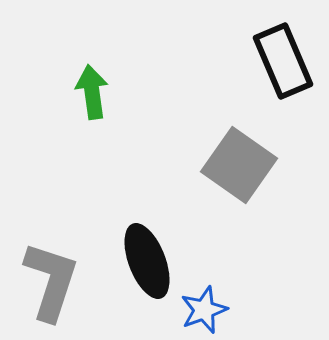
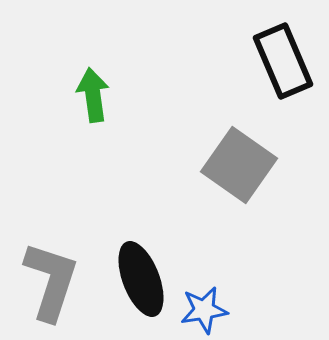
green arrow: moved 1 px right, 3 px down
black ellipse: moved 6 px left, 18 px down
blue star: rotated 12 degrees clockwise
